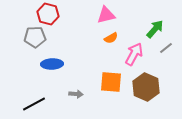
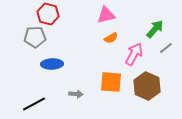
brown hexagon: moved 1 px right, 1 px up
